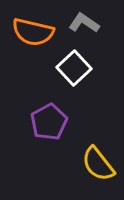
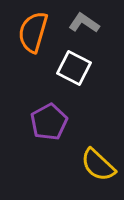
orange semicircle: rotated 93 degrees clockwise
white square: rotated 20 degrees counterclockwise
yellow semicircle: moved 1 px down; rotated 9 degrees counterclockwise
